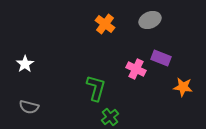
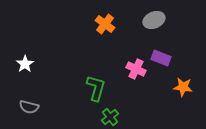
gray ellipse: moved 4 px right
